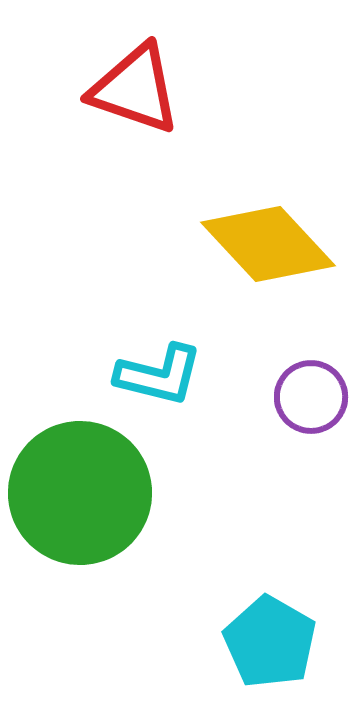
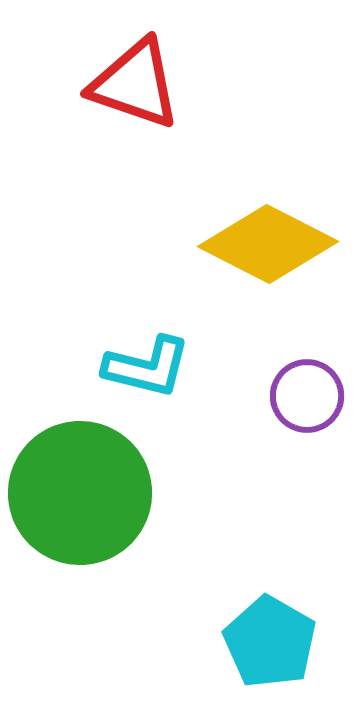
red triangle: moved 5 px up
yellow diamond: rotated 20 degrees counterclockwise
cyan L-shape: moved 12 px left, 8 px up
purple circle: moved 4 px left, 1 px up
